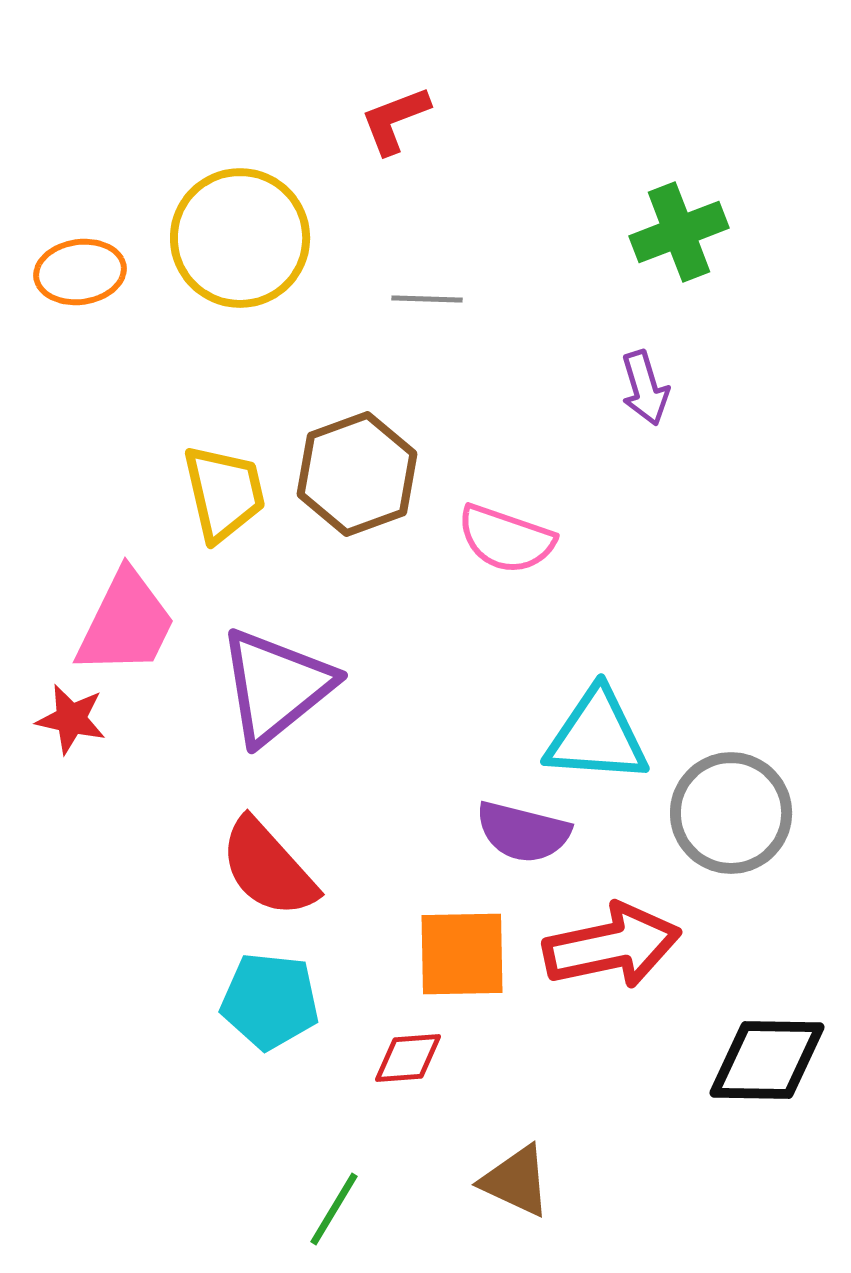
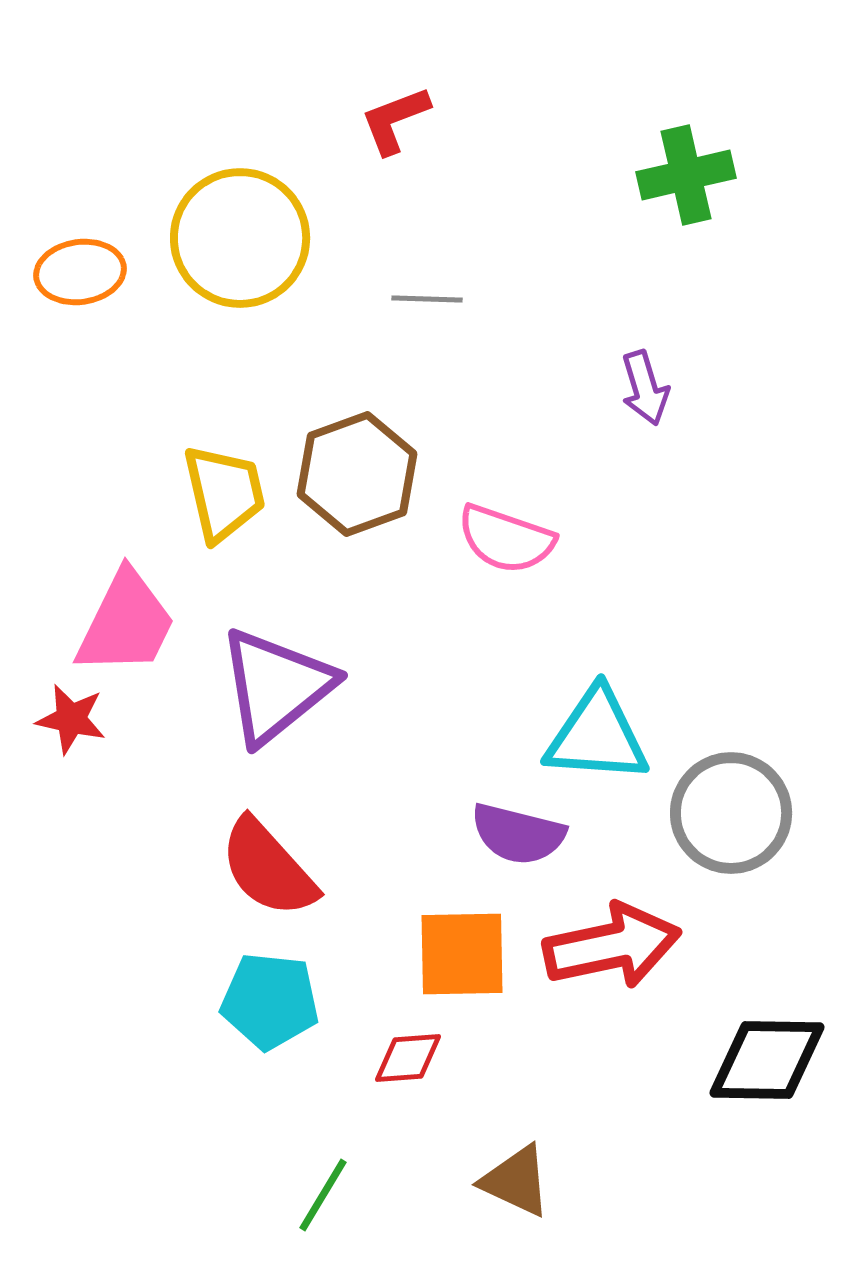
green cross: moved 7 px right, 57 px up; rotated 8 degrees clockwise
purple semicircle: moved 5 px left, 2 px down
green line: moved 11 px left, 14 px up
